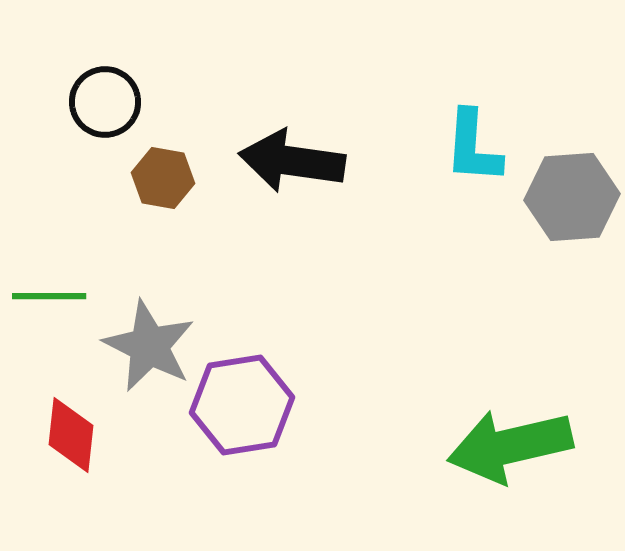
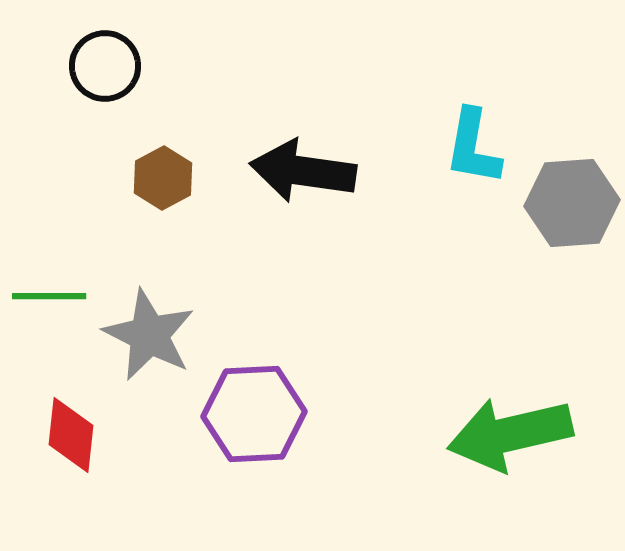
black circle: moved 36 px up
cyan L-shape: rotated 6 degrees clockwise
black arrow: moved 11 px right, 10 px down
brown hexagon: rotated 22 degrees clockwise
gray hexagon: moved 6 px down
gray star: moved 11 px up
purple hexagon: moved 12 px right, 9 px down; rotated 6 degrees clockwise
green arrow: moved 12 px up
